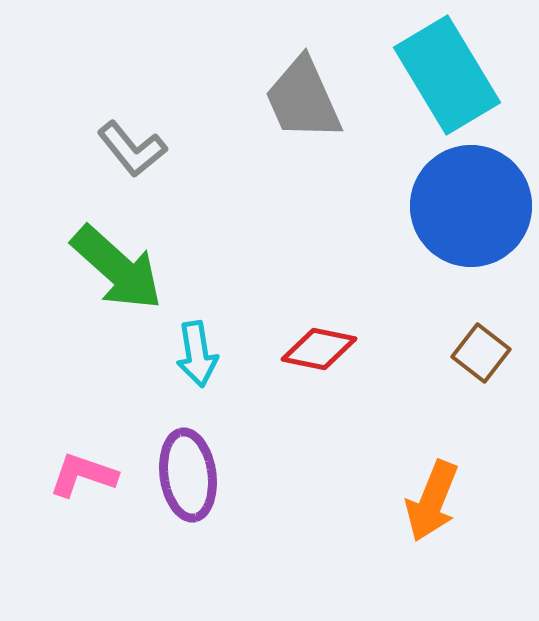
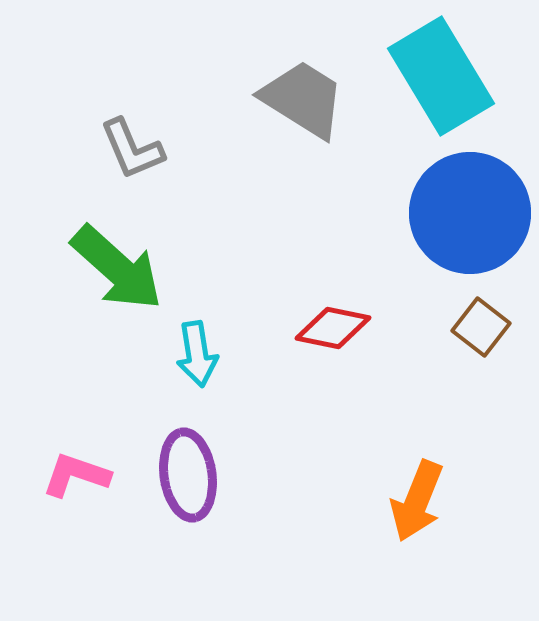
cyan rectangle: moved 6 px left, 1 px down
gray trapezoid: rotated 146 degrees clockwise
gray L-shape: rotated 16 degrees clockwise
blue circle: moved 1 px left, 7 px down
red diamond: moved 14 px right, 21 px up
brown square: moved 26 px up
pink L-shape: moved 7 px left
orange arrow: moved 15 px left
